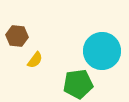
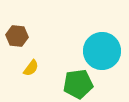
yellow semicircle: moved 4 px left, 8 px down
